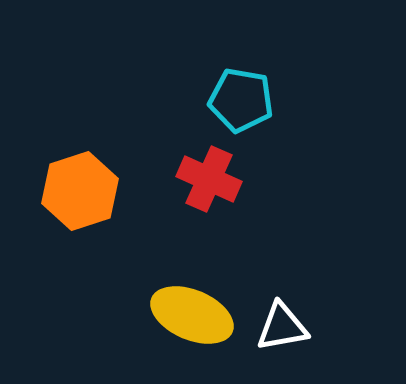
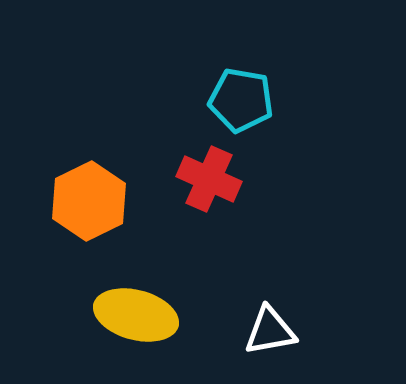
orange hexagon: moved 9 px right, 10 px down; rotated 8 degrees counterclockwise
yellow ellipse: moved 56 px left; rotated 8 degrees counterclockwise
white triangle: moved 12 px left, 4 px down
